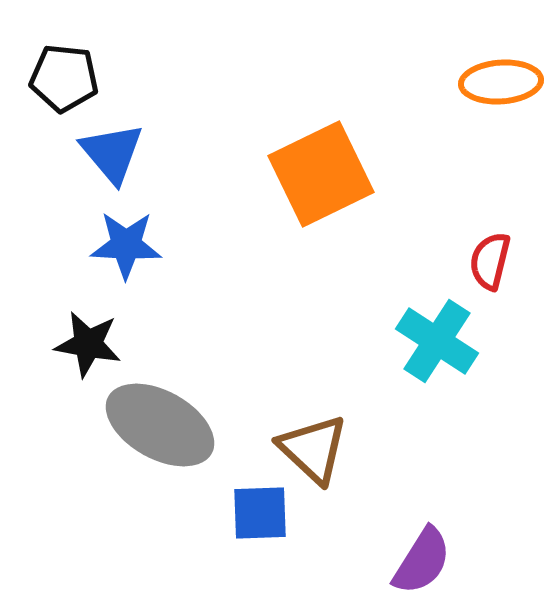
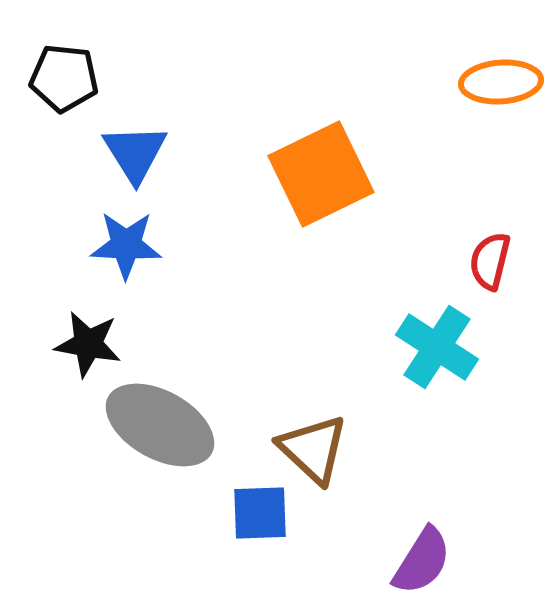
blue triangle: moved 23 px right; rotated 8 degrees clockwise
cyan cross: moved 6 px down
